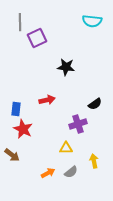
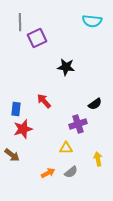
red arrow: moved 3 px left, 1 px down; rotated 119 degrees counterclockwise
red star: rotated 30 degrees clockwise
yellow arrow: moved 4 px right, 2 px up
